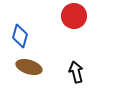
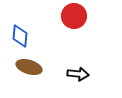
blue diamond: rotated 10 degrees counterclockwise
black arrow: moved 2 px right, 2 px down; rotated 110 degrees clockwise
